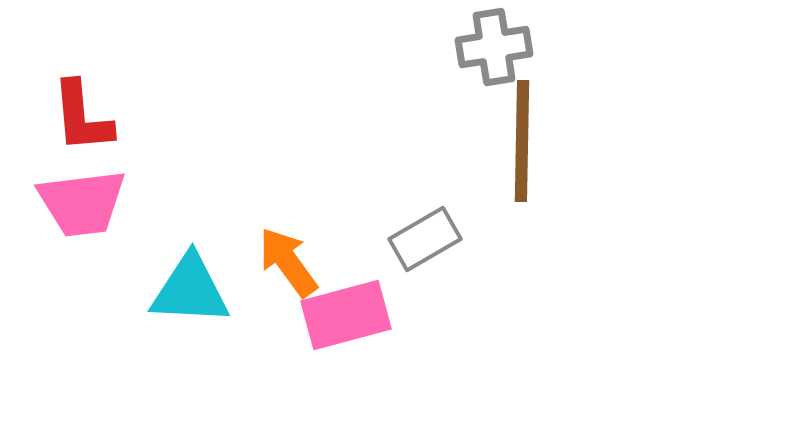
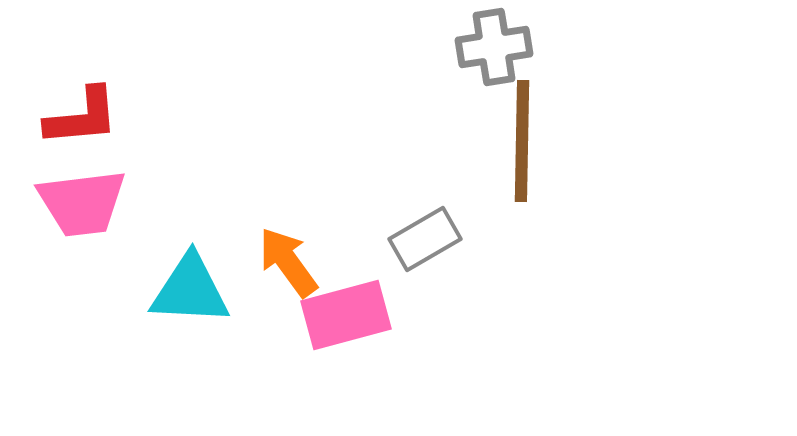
red L-shape: rotated 90 degrees counterclockwise
